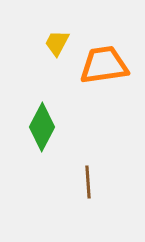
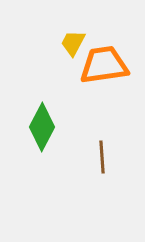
yellow trapezoid: moved 16 px right
brown line: moved 14 px right, 25 px up
